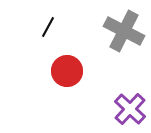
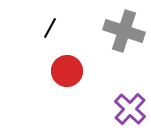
black line: moved 2 px right, 1 px down
gray cross: rotated 9 degrees counterclockwise
